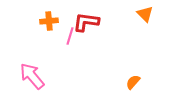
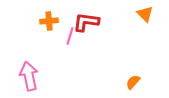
pink arrow: moved 3 px left; rotated 28 degrees clockwise
